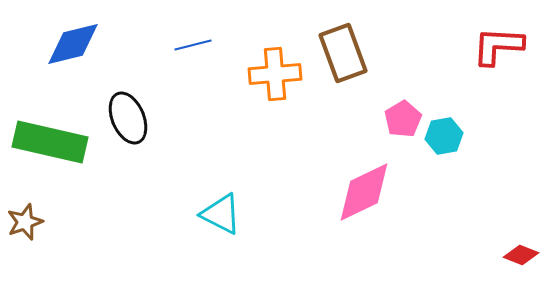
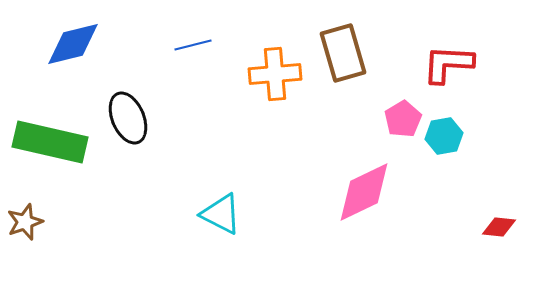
red L-shape: moved 50 px left, 18 px down
brown rectangle: rotated 4 degrees clockwise
red diamond: moved 22 px left, 28 px up; rotated 16 degrees counterclockwise
